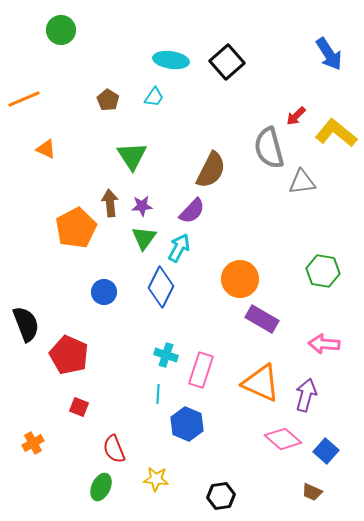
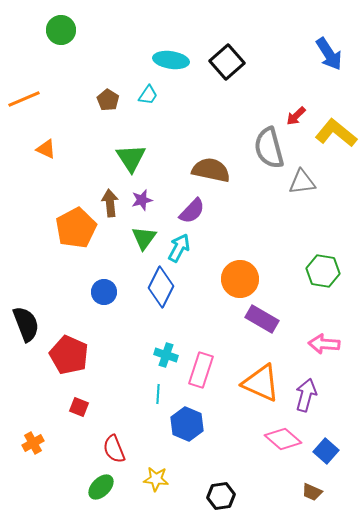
cyan trapezoid at (154, 97): moved 6 px left, 2 px up
green triangle at (132, 156): moved 1 px left, 2 px down
brown semicircle at (211, 170): rotated 105 degrees counterclockwise
purple star at (142, 206): moved 6 px up; rotated 10 degrees counterclockwise
green ellipse at (101, 487): rotated 20 degrees clockwise
